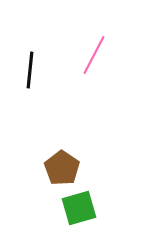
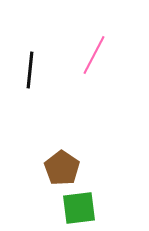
green square: rotated 9 degrees clockwise
